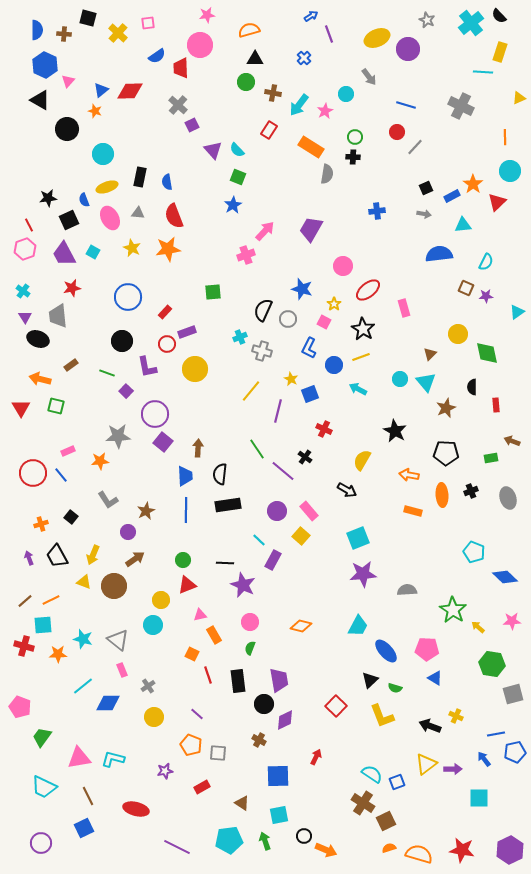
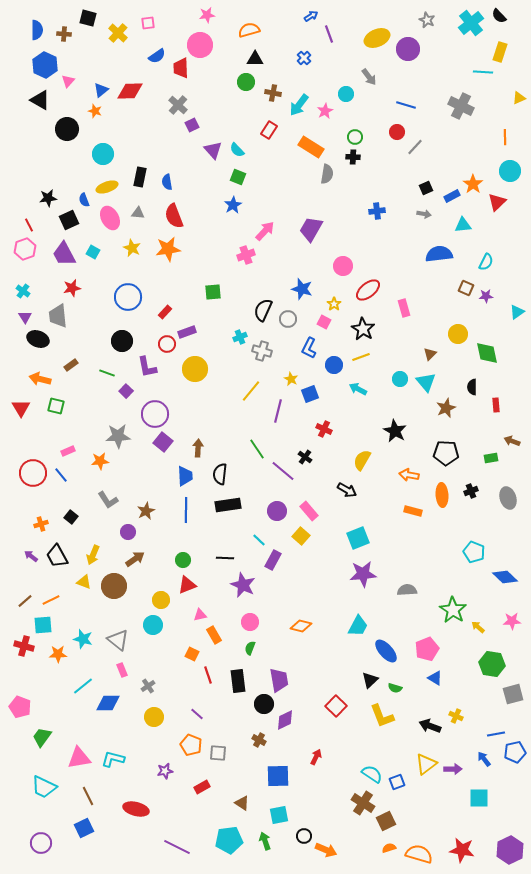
purple arrow at (29, 558): moved 2 px right, 2 px up; rotated 32 degrees counterclockwise
black line at (225, 563): moved 5 px up
pink pentagon at (427, 649): rotated 25 degrees counterclockwise
